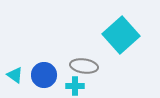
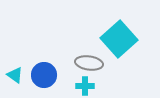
cyan square: moved 2 px left, 4 px down
gray ellipse: moved 5 px right, 3 px up
cyan cross: moved 10 px right
